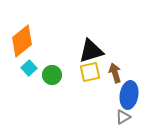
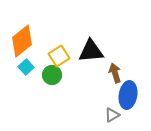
black triangle: rotated 12 degrees clockwise
cyan square: moved 3 px left, 1 px up
yellow square: moved 31 px left, 16 px up; rotated 20 degrees counterclockwise
blue ellipse: moved 1 px left
gray triangle: moved 11 px left, 2 px up
